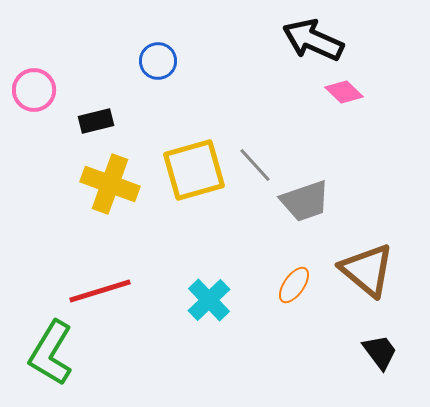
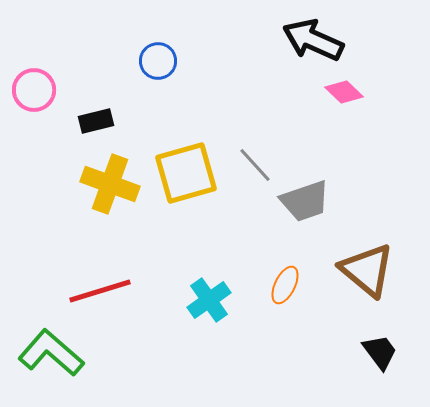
yellow square: moved 8 px left, 3 px down
orange ellipse: moved 9 px left; rotated 9 degrees counterclockwise
cyan cross: rotated 9 degrees clockwise
green L-shape: rotated 100 degrees clockwise
